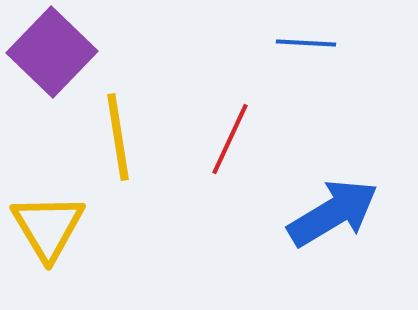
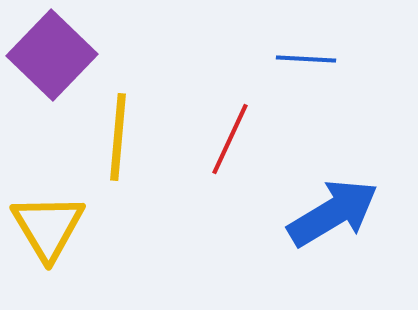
blue line: moved 16 px down
purple square: moved 3 px down
yellow line: rotated 14 degrees clockwise
